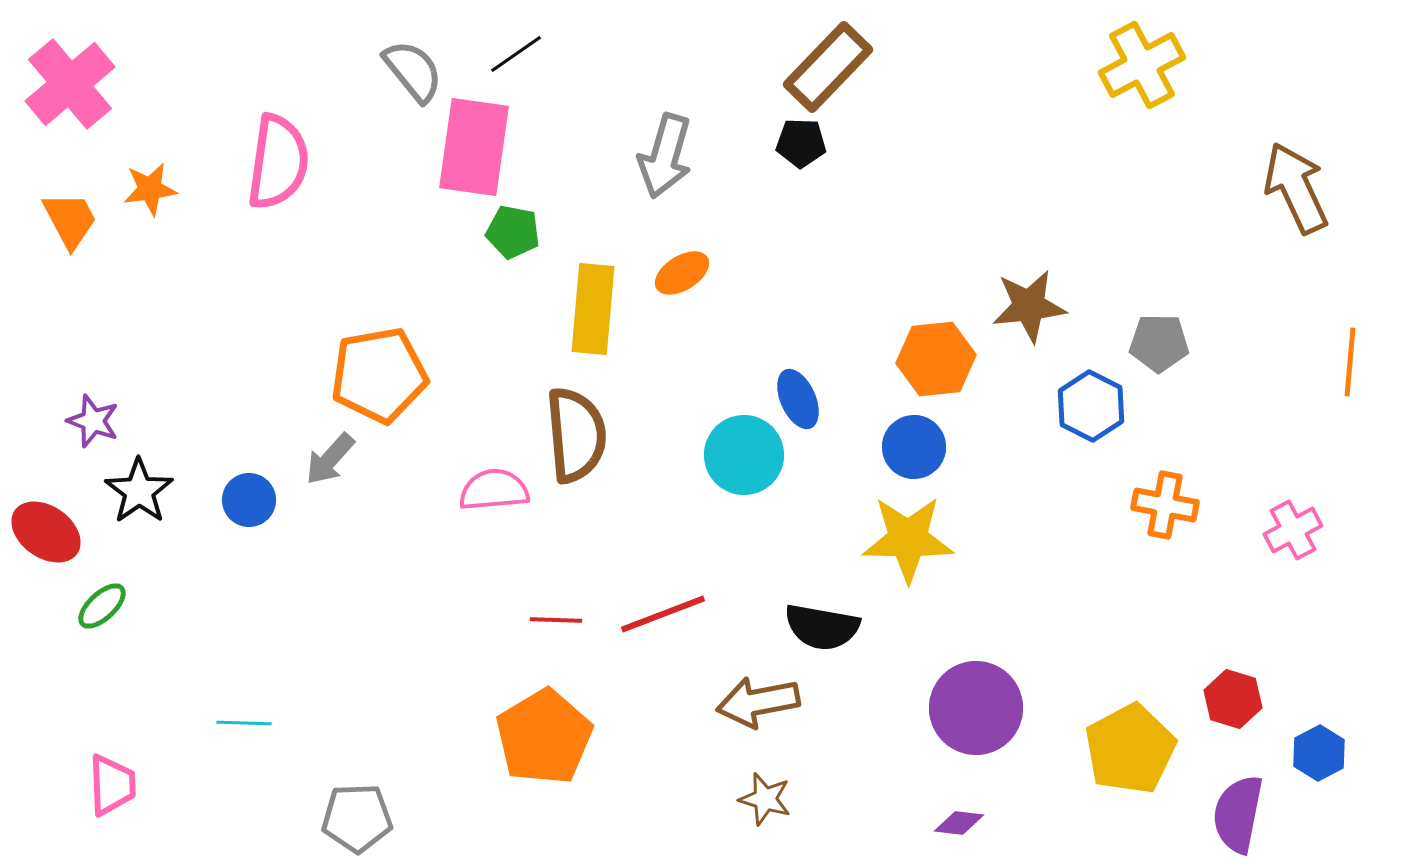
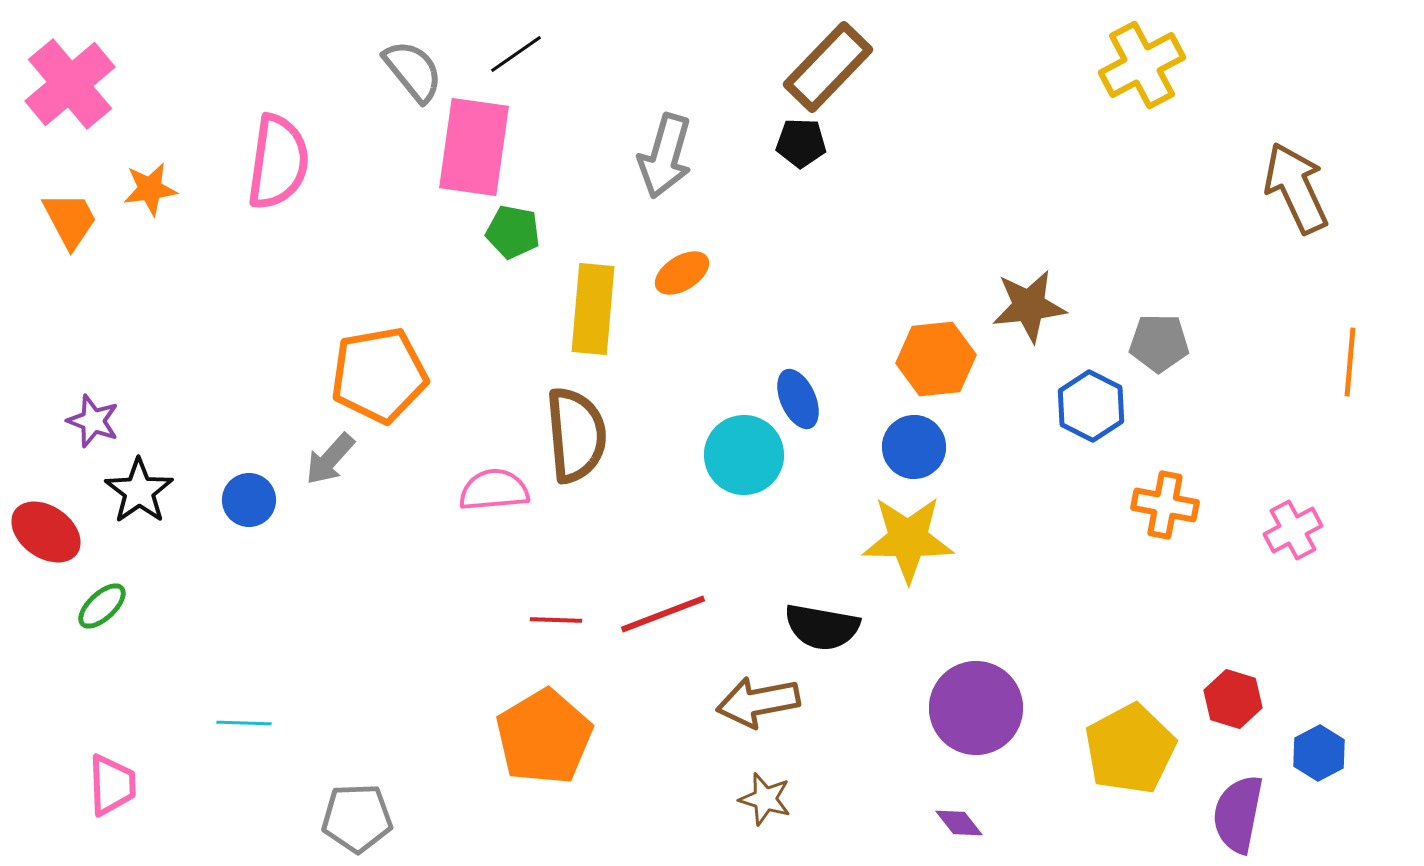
purple diamond at (959, 823): rotated 45 degrees clockwise
